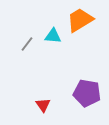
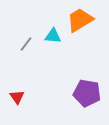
gray line: moved 1 px left
red triangle: moved 26 px left, 8 px up
